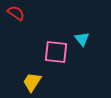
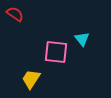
red semicircle: moved 1 px left, 1 px down
yellow trapezoid: moved 1 px left, 3 px up
